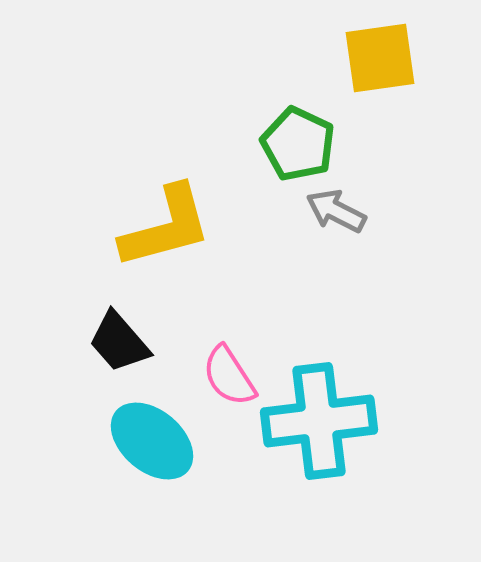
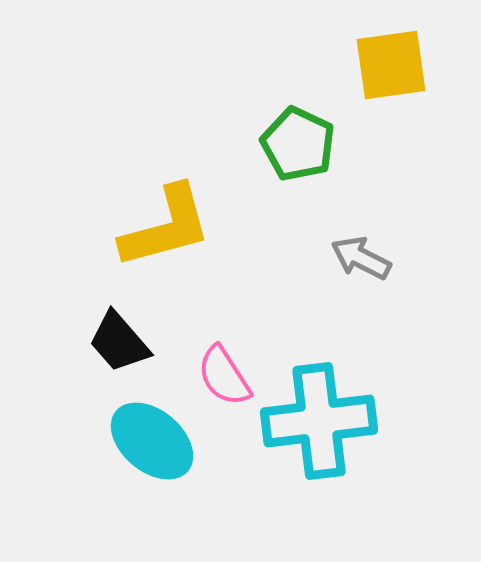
yellow square: moved 11 px right, 7 px down
gray arrow: moved 25 px right, 47 px down
pink semicircle: moved 5 px left
